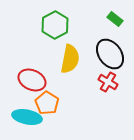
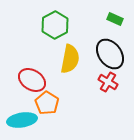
green rectangle: rotated 14 degrees counterclockwise
red ellipse: rotated 8 degrees clockwise
cyan ellipse: moved 5 px left, 3 px down; rotated 20 degrees counterclockwise
